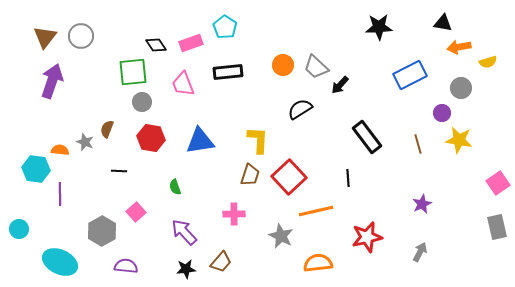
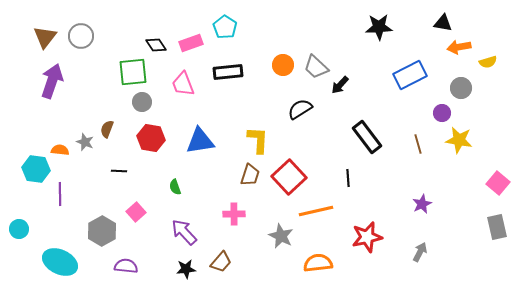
pink square at (498, 183): rotated 15 degrees counterclockwise
